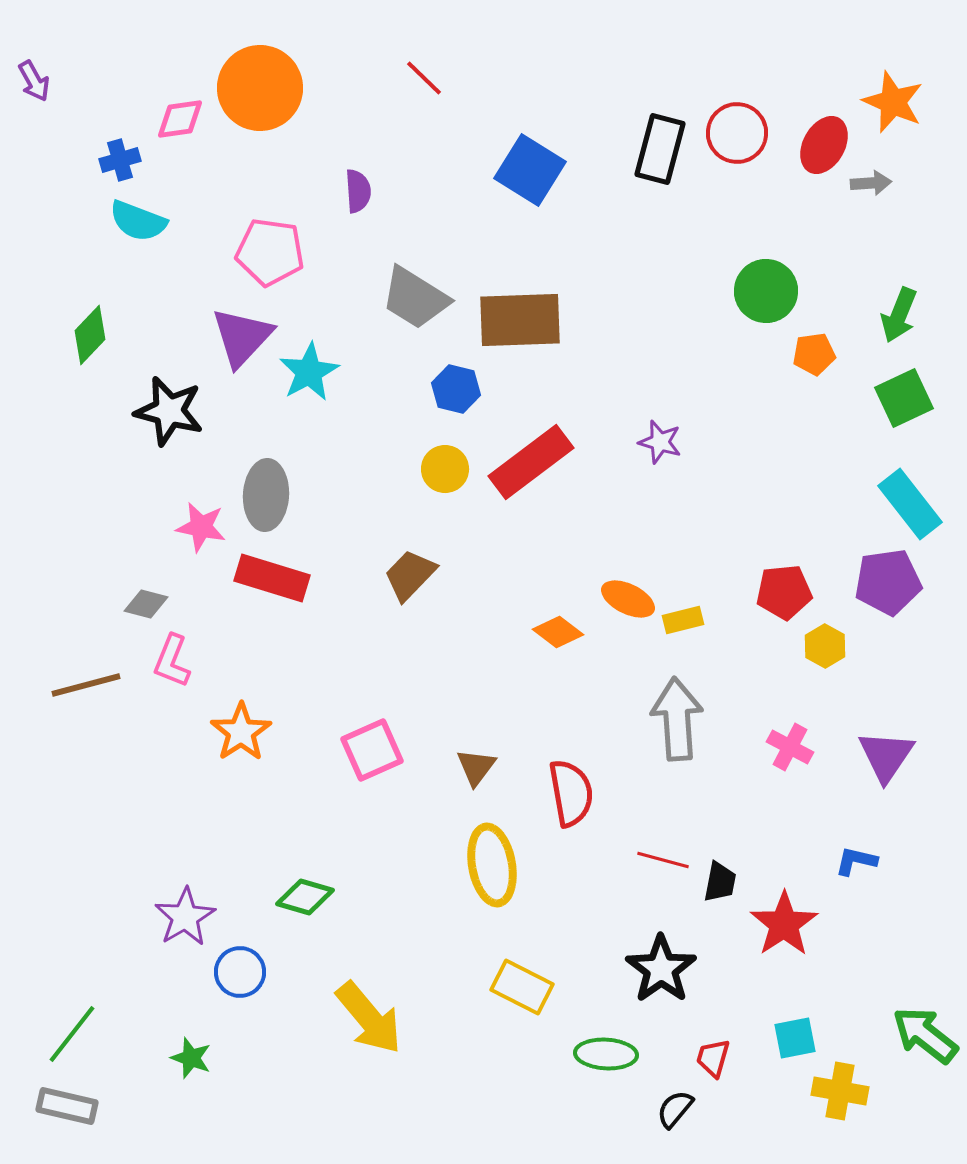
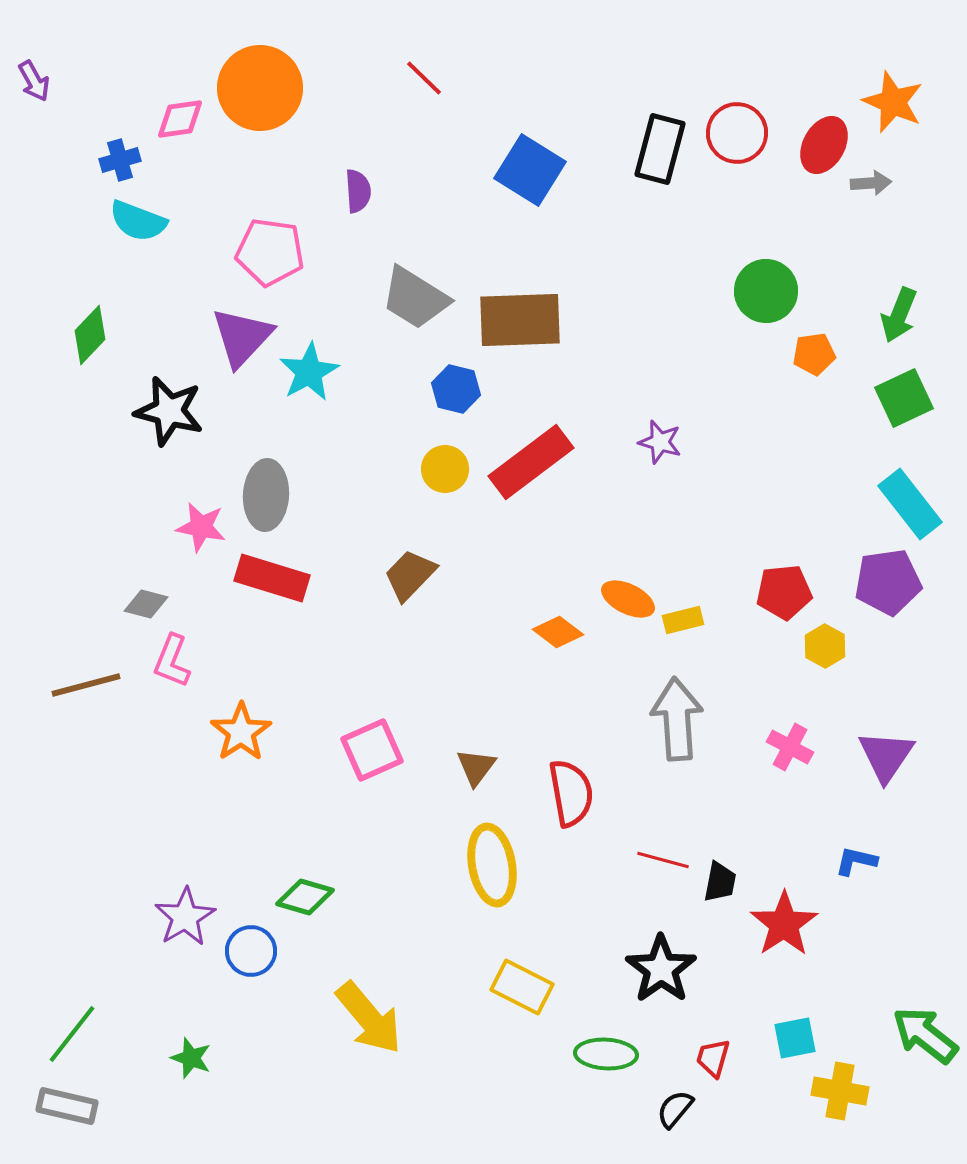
blue circle at (240, 972): moved 11 px right, 21 px up
